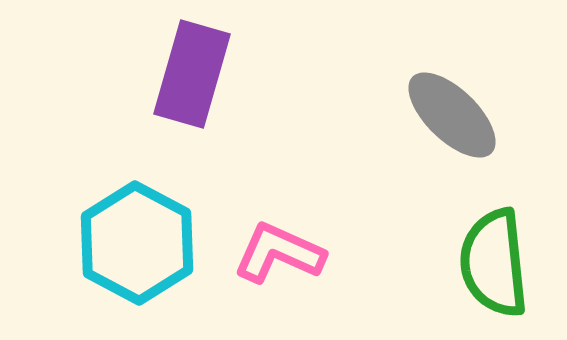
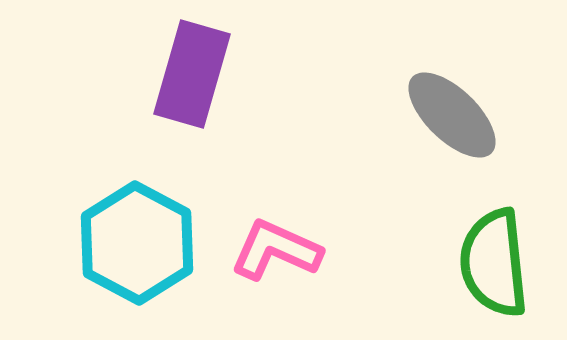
pink L-shape: moved 3 px left, 3 px up
